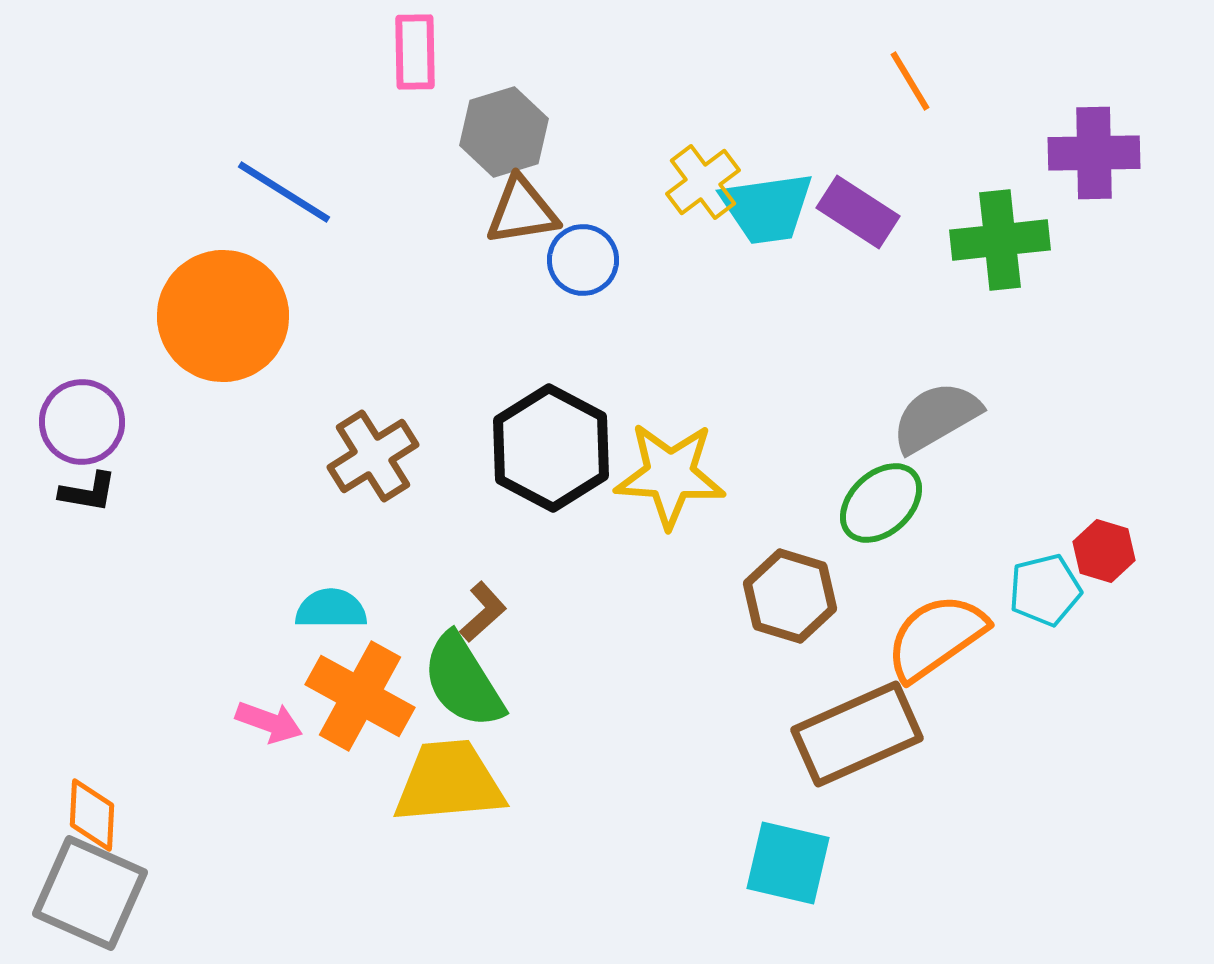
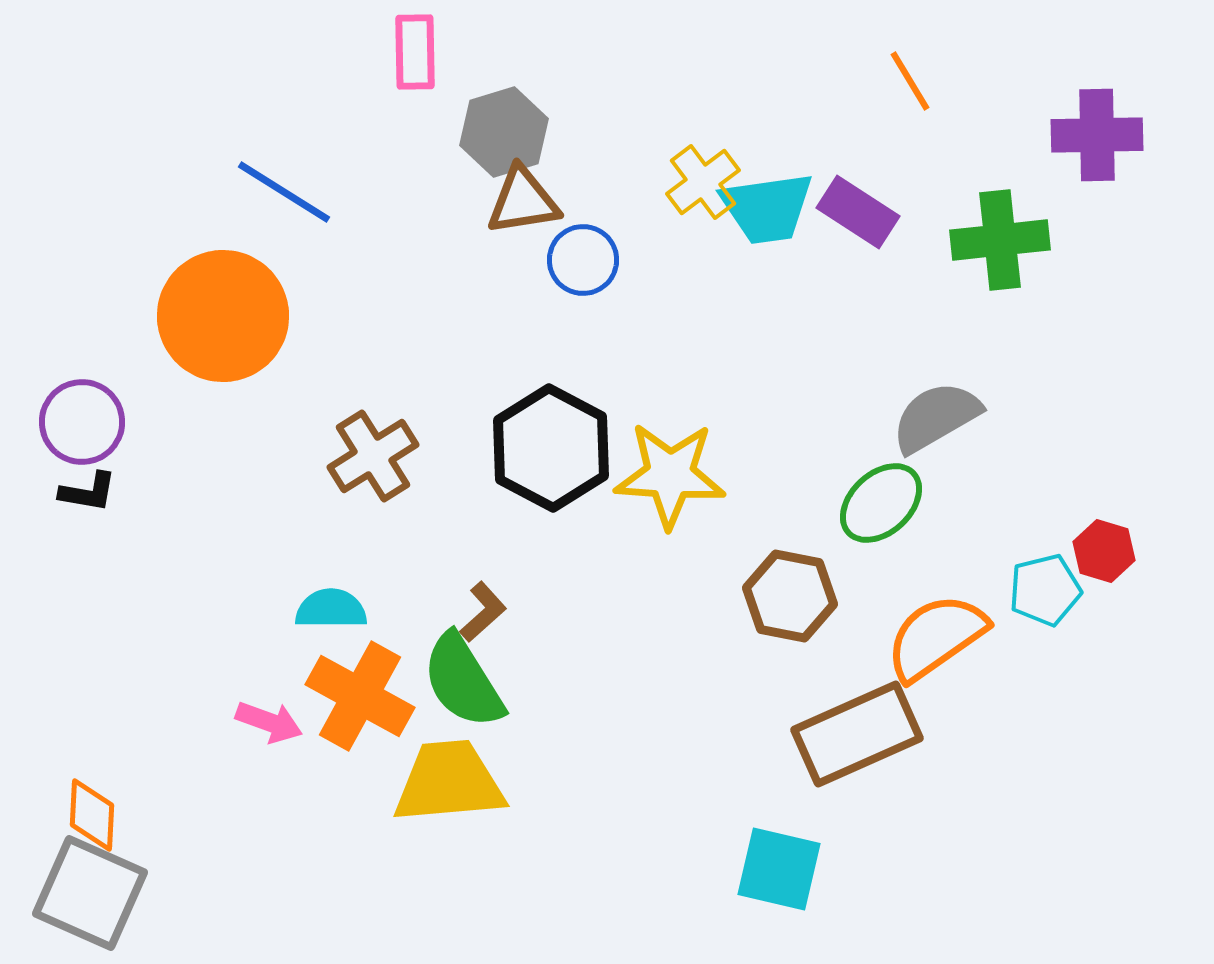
purple cross: moved 3 px right, 18 px up
brown triangle: moved 1 px right, 10 px up
brown hexagon: rotated 6 degrees counterclockwise
cyan square: moved 9 px left, 6 px down
